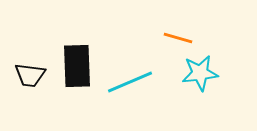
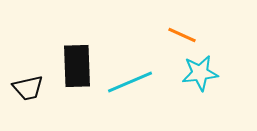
orange line: moved 4 px right, 3 px up; rotated 8 degrees clockwise
black trapezoid: moved 2 px left, 13 px down; rotated 20 degrees counterclockwise
